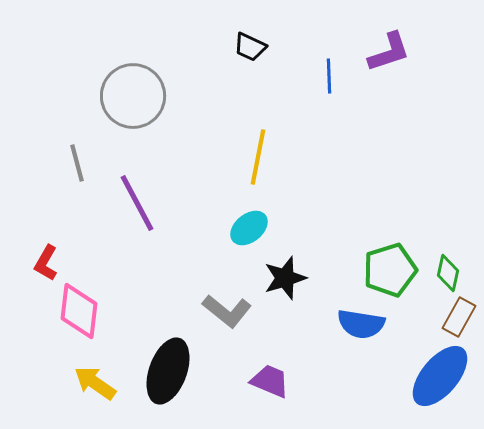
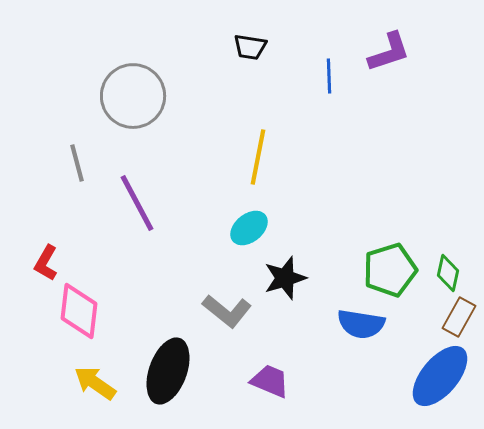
black trapezoid: rotated 16 degrees counterclockwise
